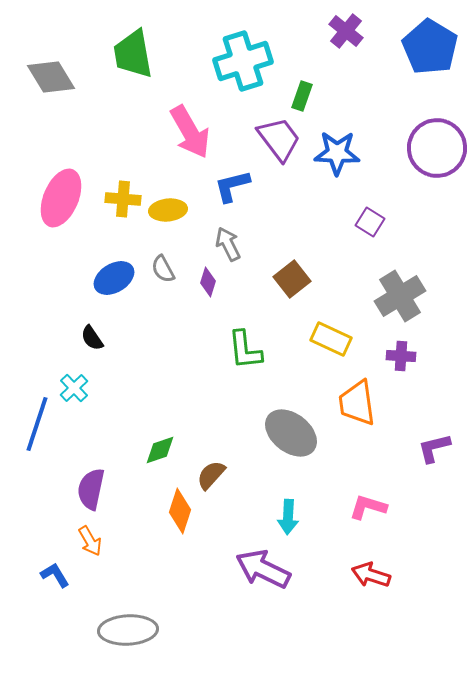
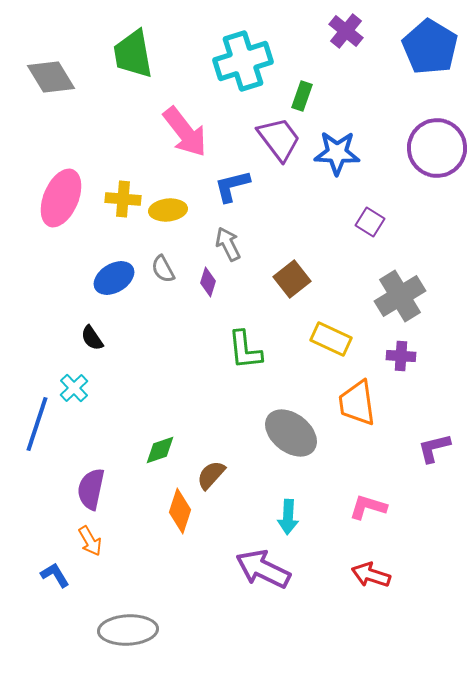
pink arrow at (190, 132): moved 5 px left; rotated 8 degrees counterclockwise
